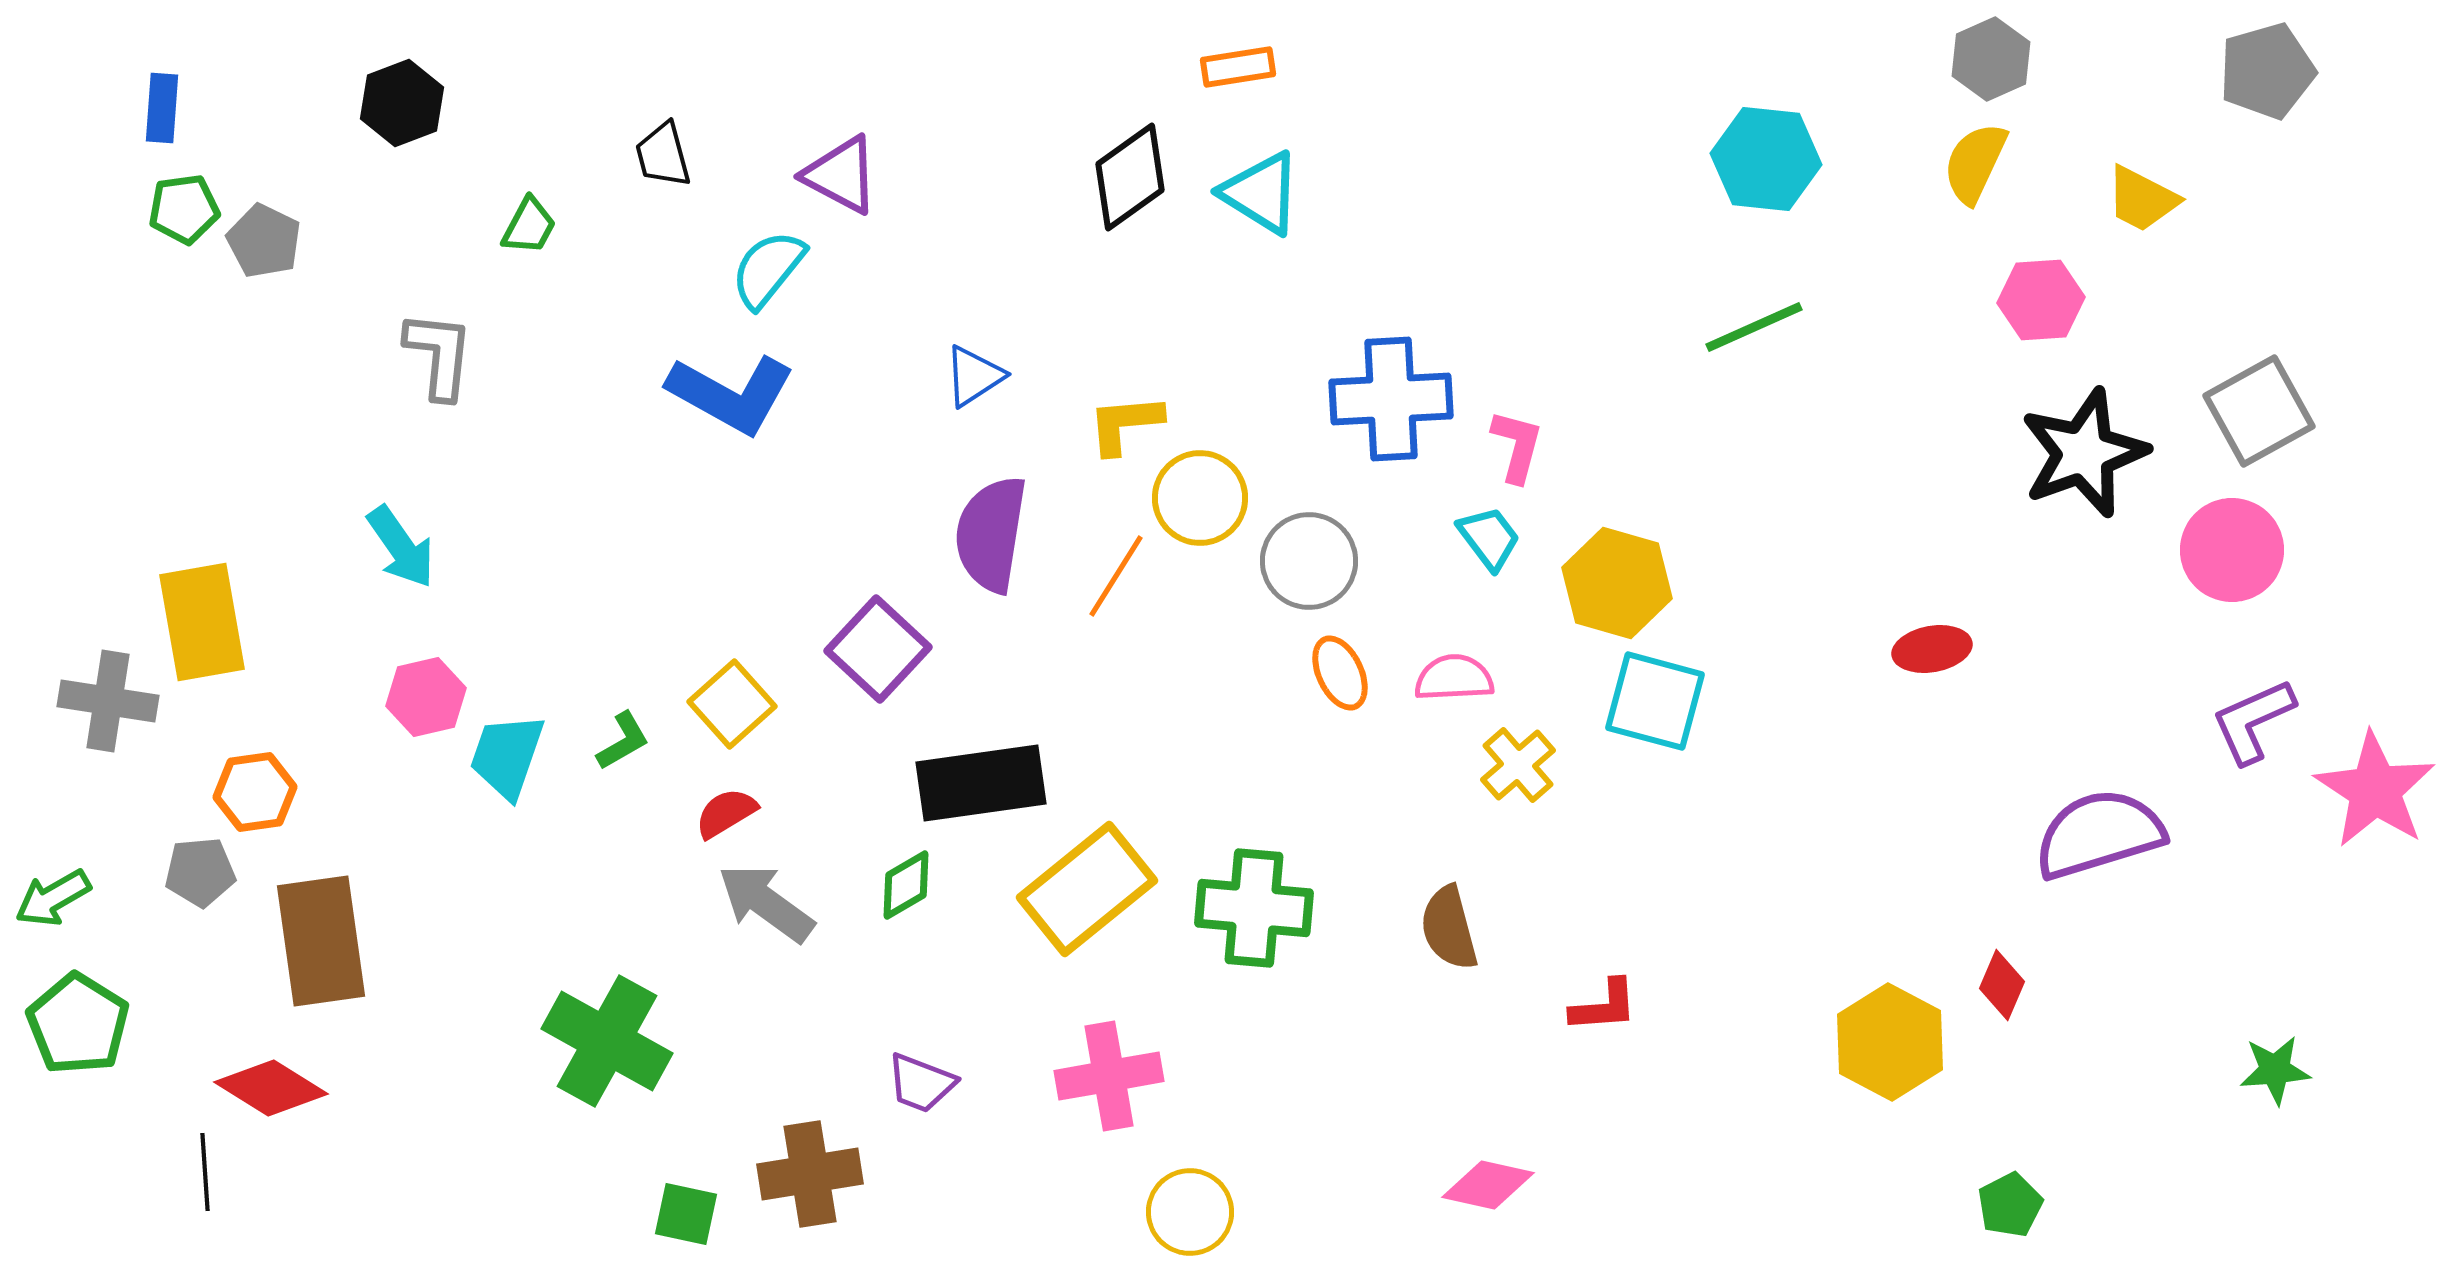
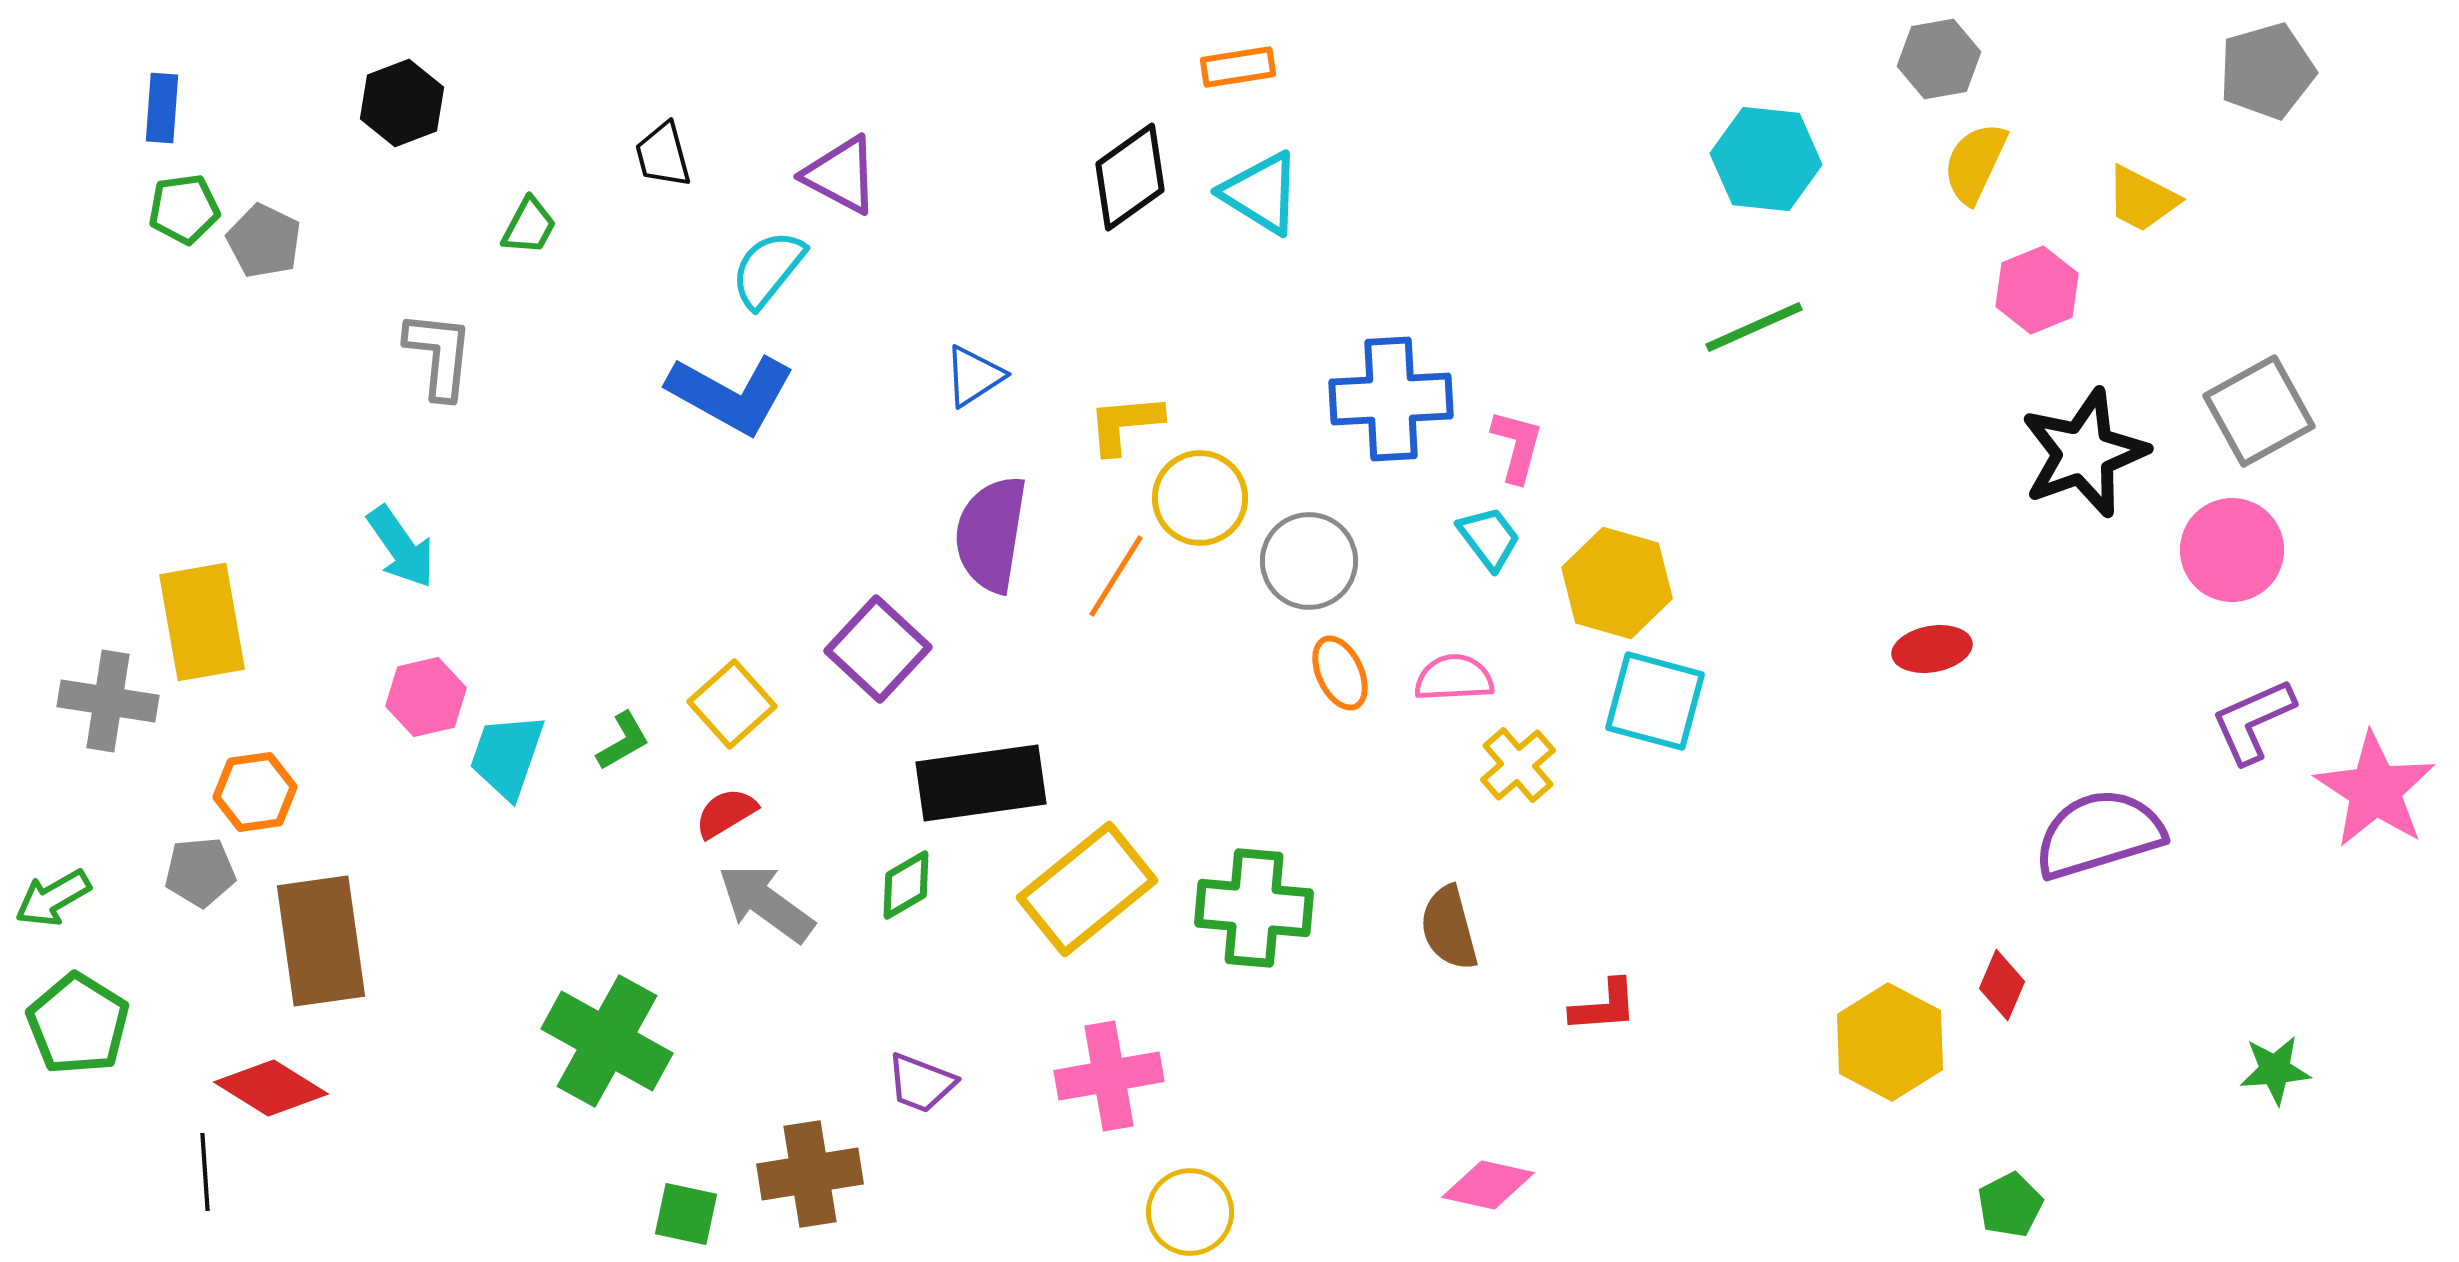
gray hexagon at (1991, 59): moved 52 px left; rotated 14 degrees clockwise
pink hexagon at (2041, 300): moved 4 px left, 10 px up; rotated 18 degrees counterclockwise
